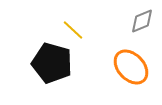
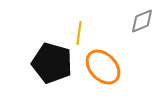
yellow line: moved 6 px right, 3 px down; rotated 55 degrees clockwise
orange ellipse: moved 28 px left
